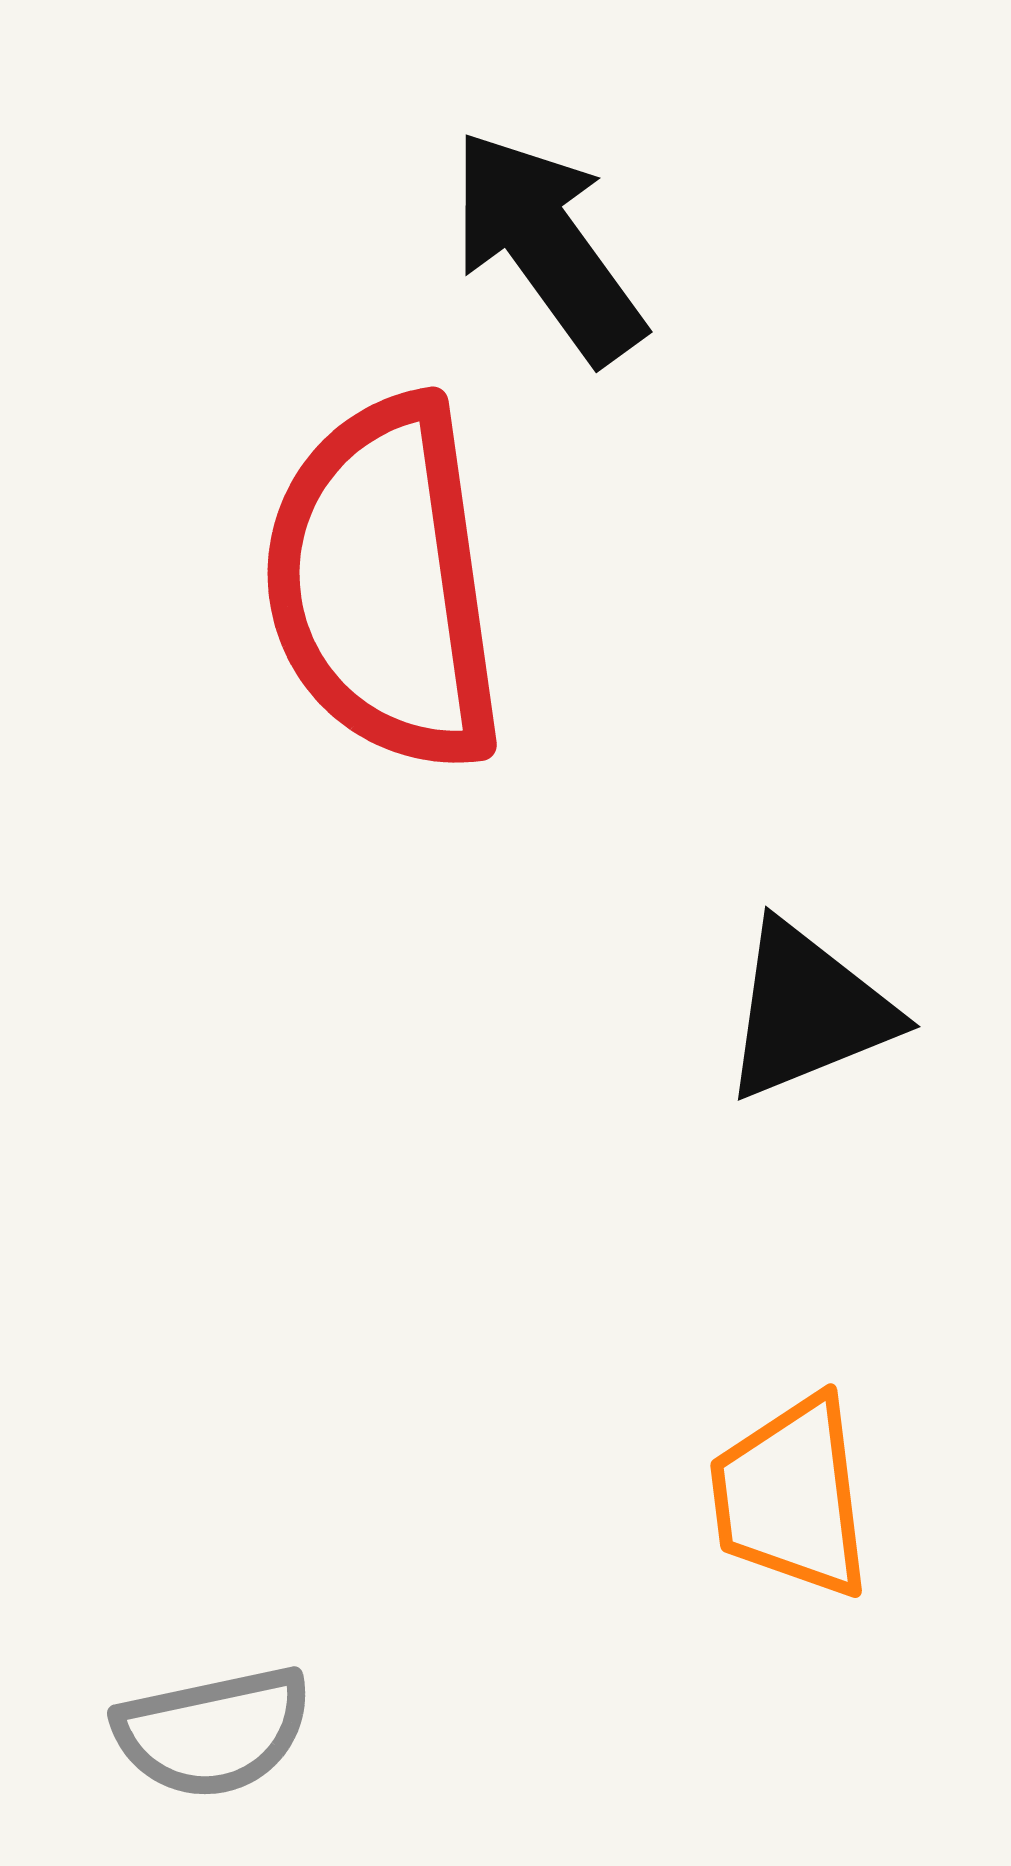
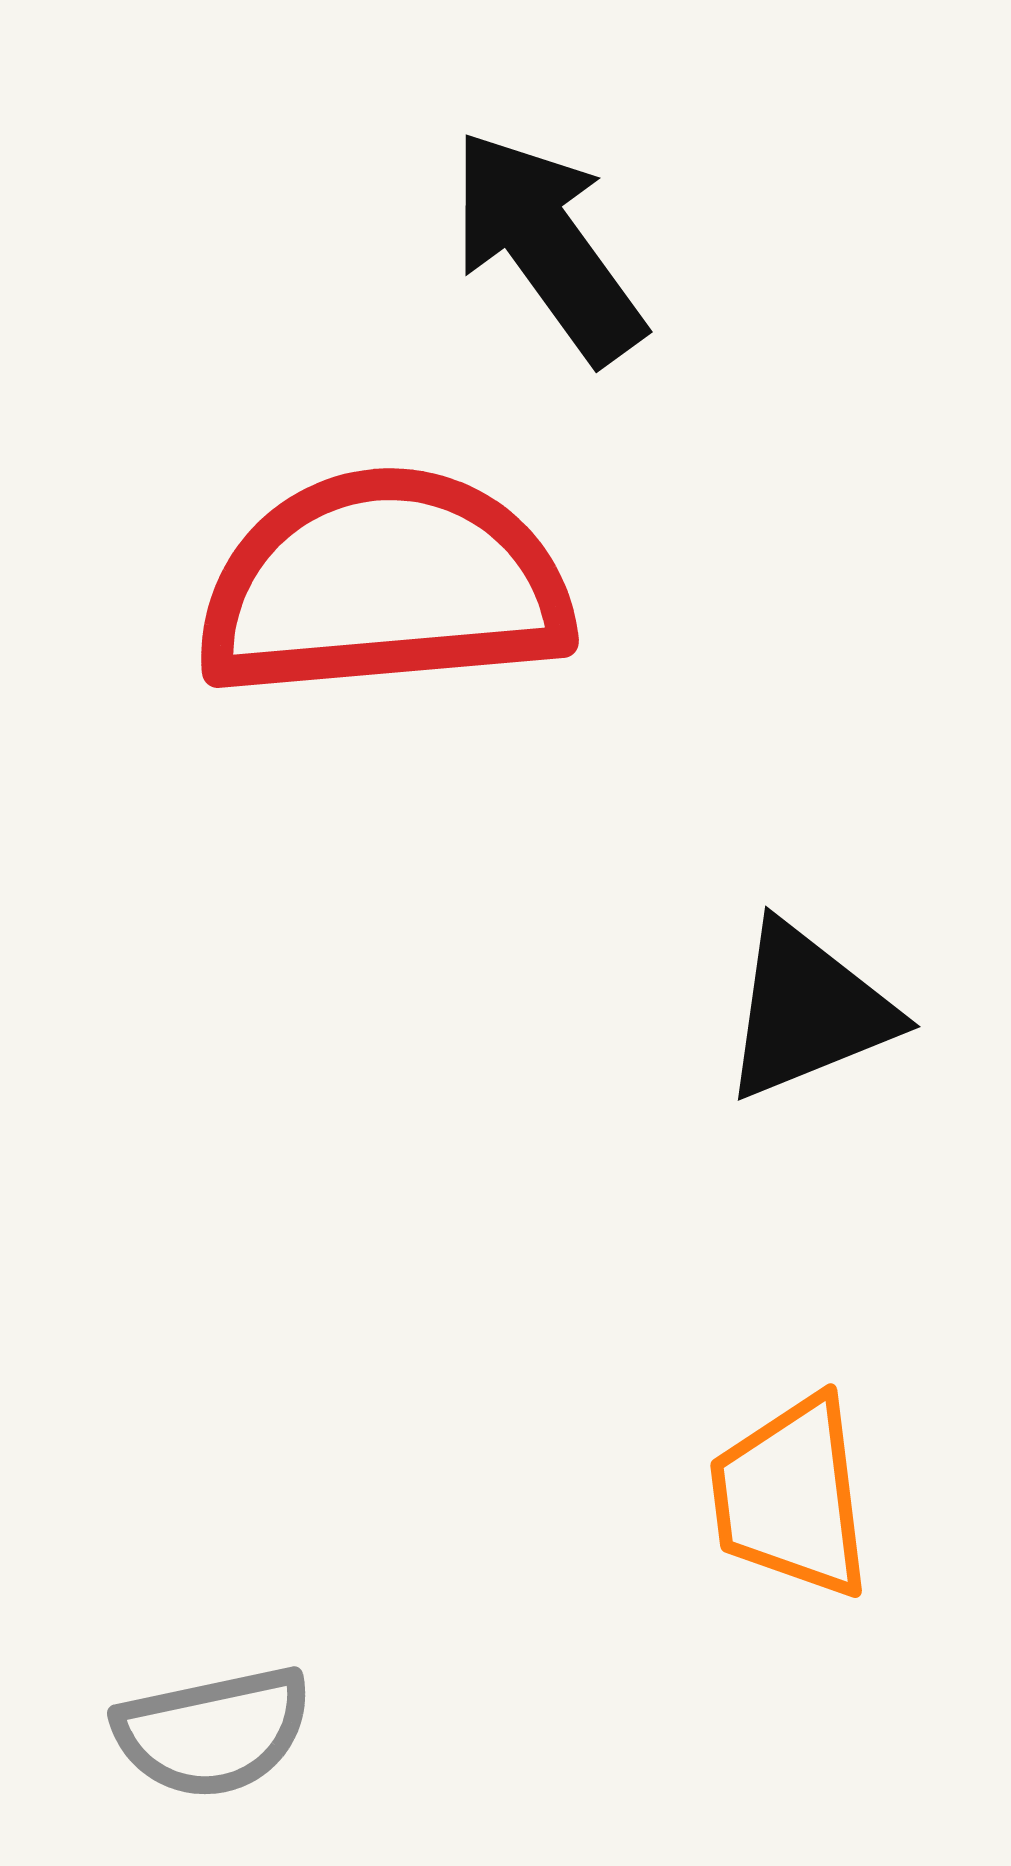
red semicircle: rotated 93 degrees clockwise
